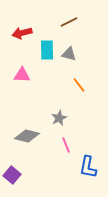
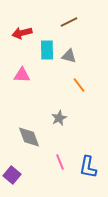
gray triangle: moved 2 px down
gray diamond: moved 2 px right, 1 px down; rotated 55 degrees clockwise
pink line: moved 6 px left, 17 px down
